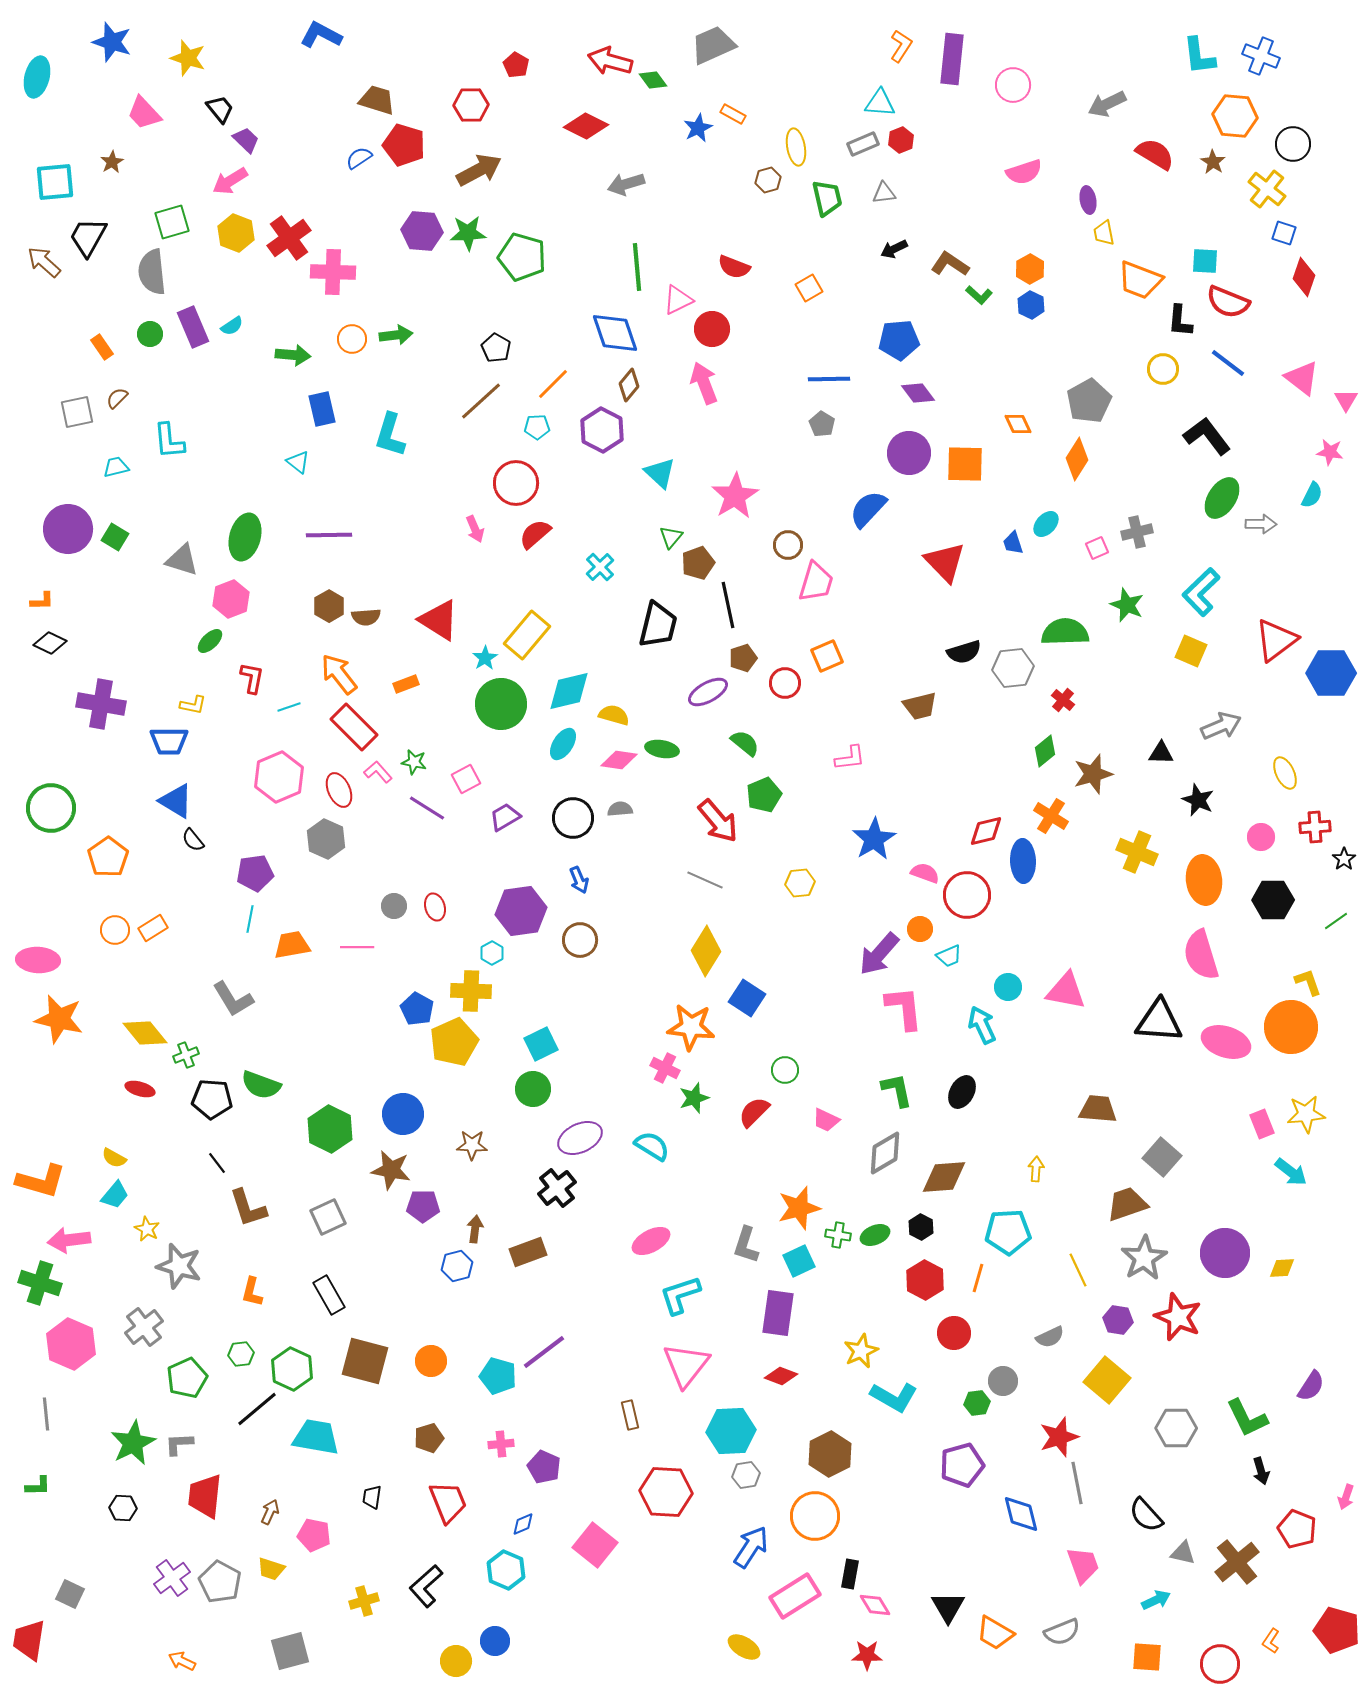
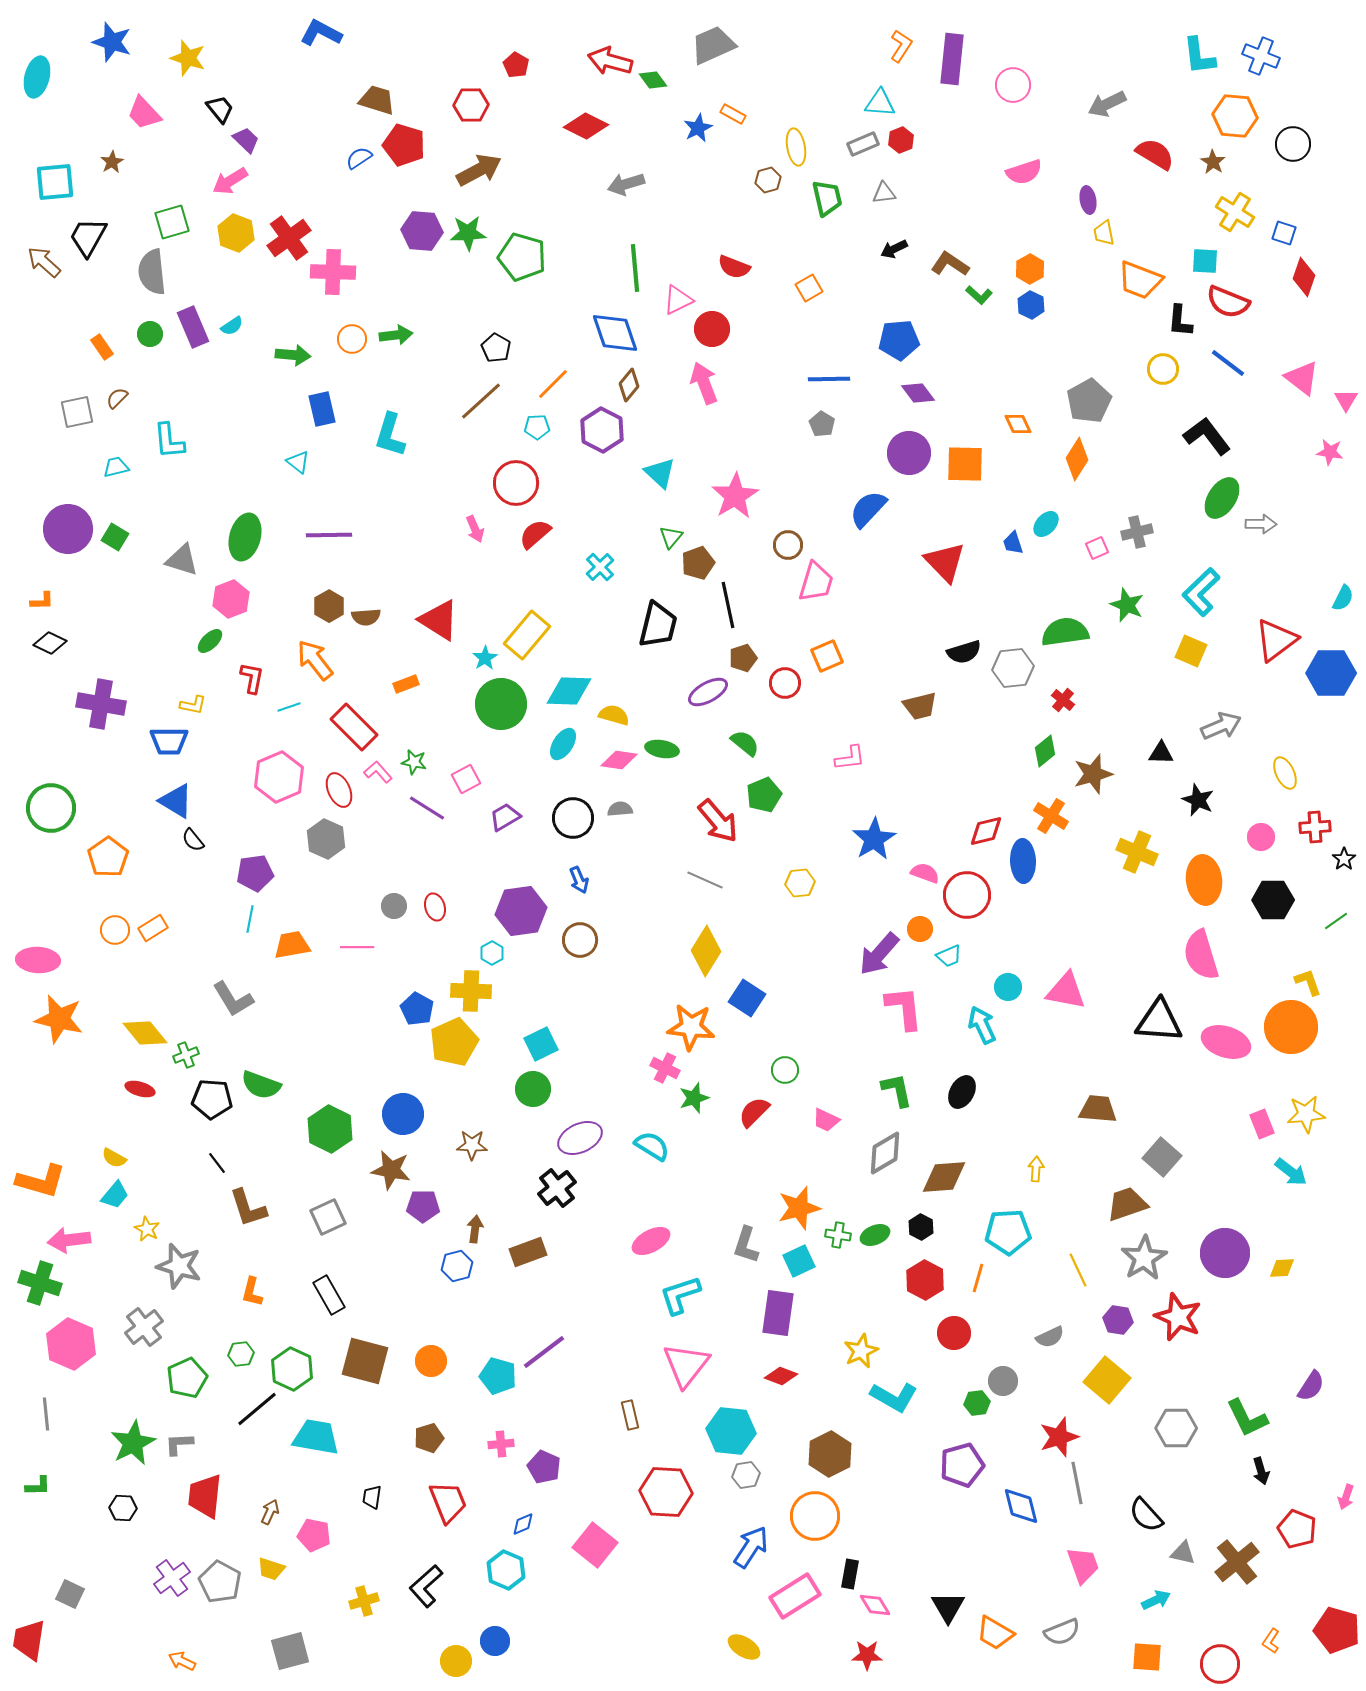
blue L-shape at (321, 35): moved 2 px up
yellow cross at (1267, 189): moved 32 px left, 23 px down; rotated 6 degrees counterclockwise
green line at (637, 267): moved 2 px left, 1 px down
cyan semicircle at (1312, 495): moved 31 px right, 103 px down
green semicircle at (1065, 632): rotated 6 degrees counterclockwise
orange arrow at (339, 674): moved 24 px left, 14 px up
cyan diamond at (569, 691): rotated 15 degrees clockwise
cyan hexagon at (731, 1431): rotated 9 degrees clockwise
blue diamond at (1021, 1514): moved 8 px up
